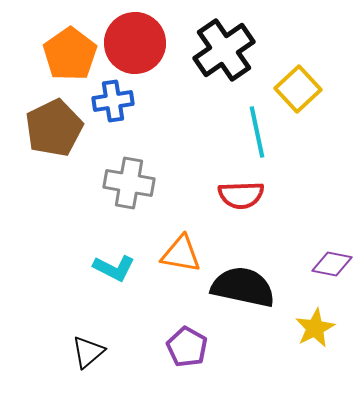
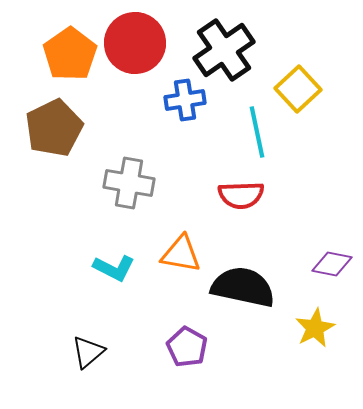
blue cross: moved 72 px right, 1 px up
